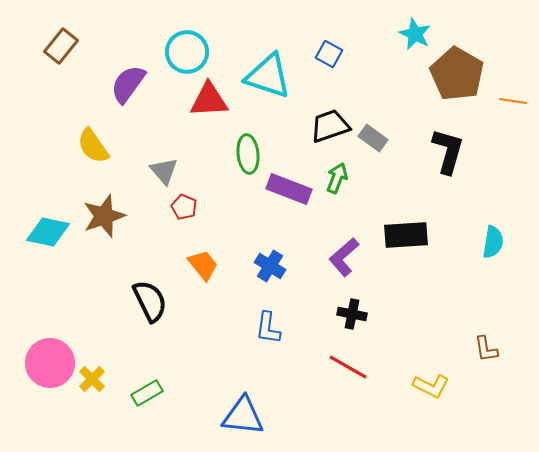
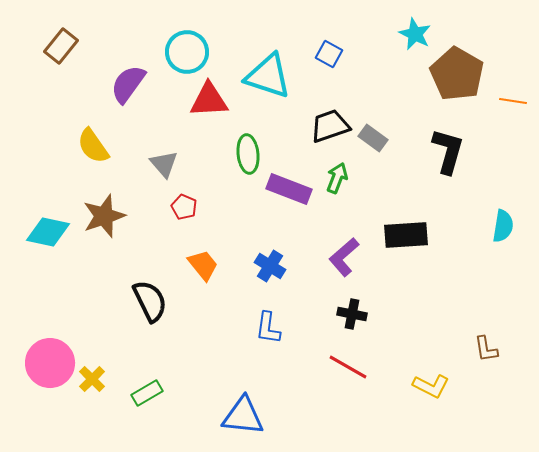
gray triangle: moved 7 px up
cyan semicircle: moved 10 px right, 16 px up
